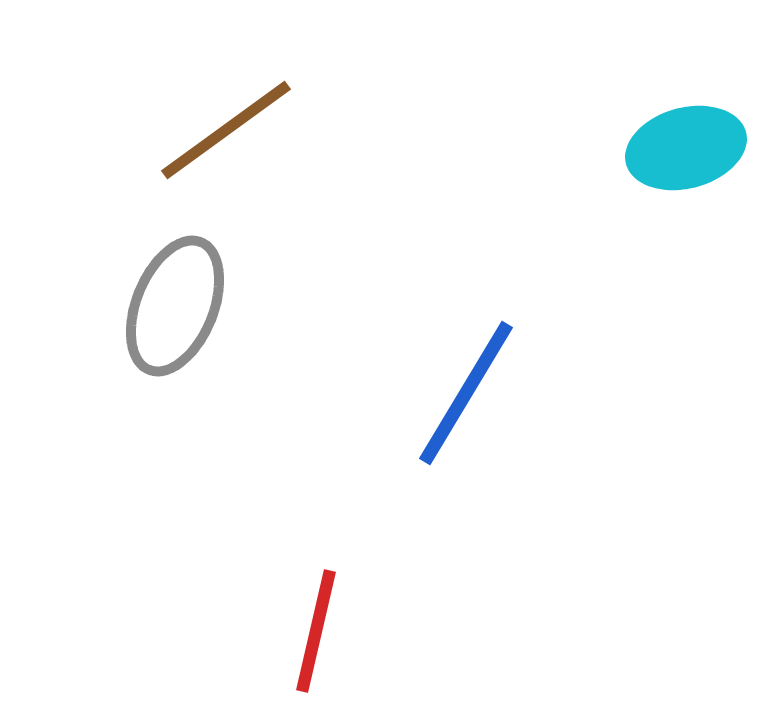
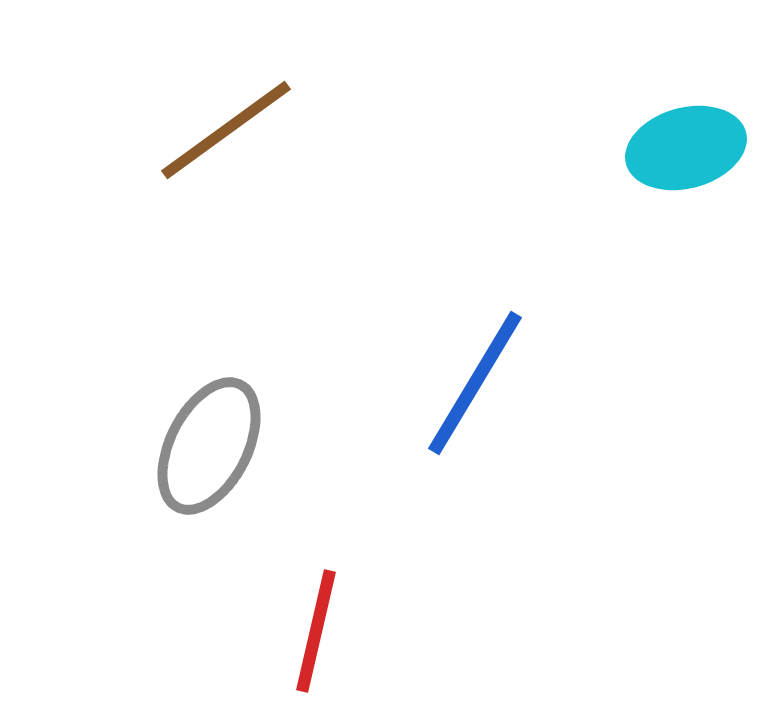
gray ellipse: moved 34 px right, 140 px down; rotated 5 degrees clockwise
blue line: moved 9 px right, 10 px up
